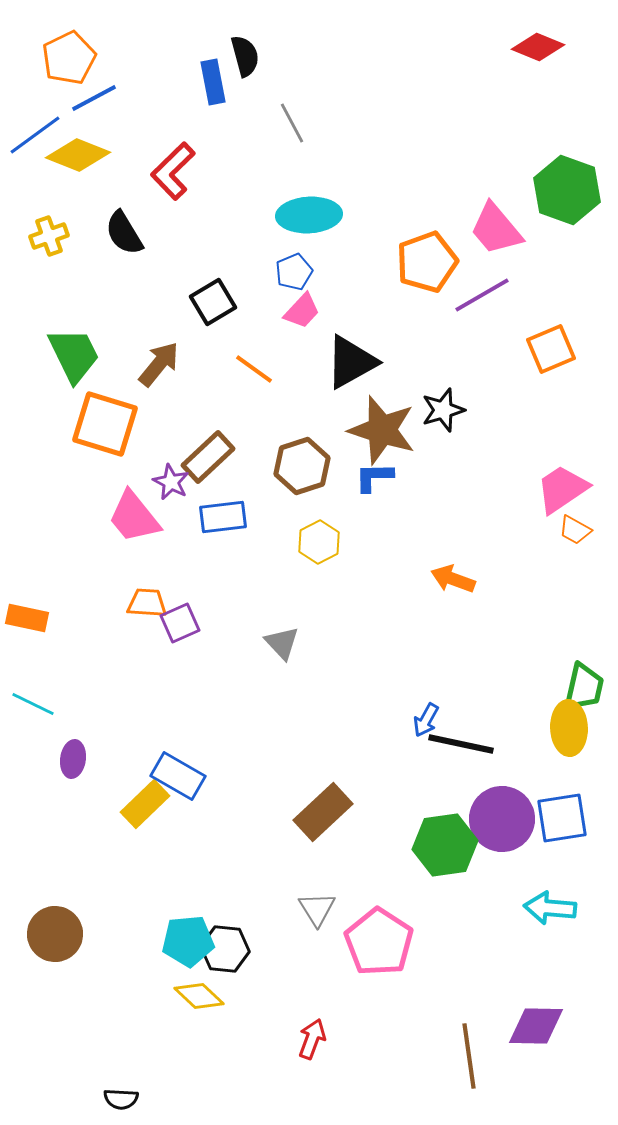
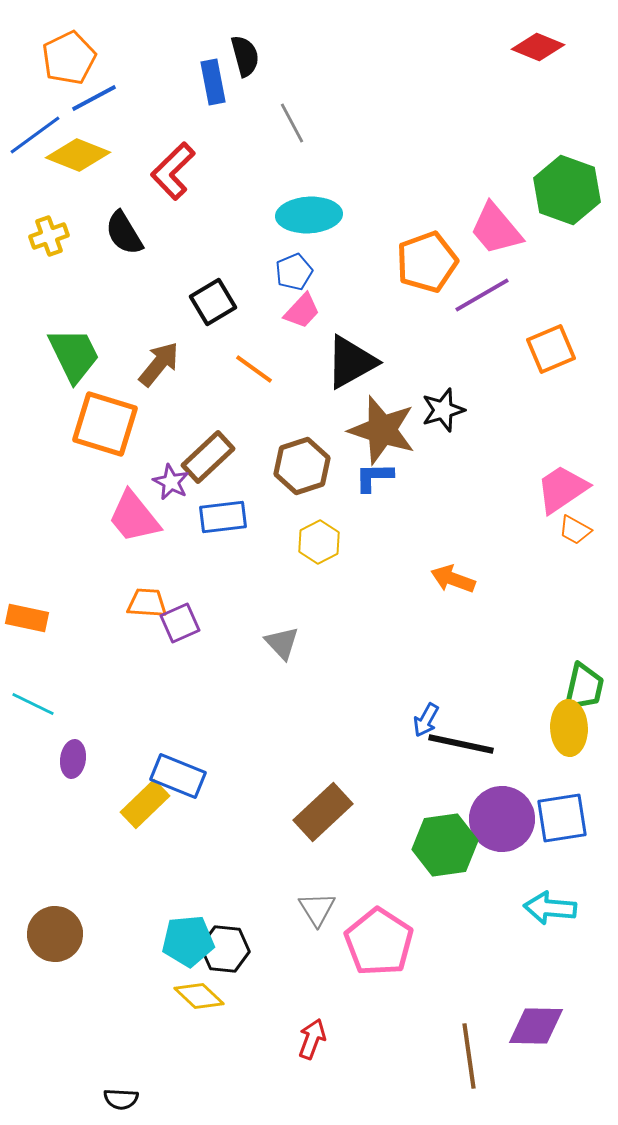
blue rectangle at (178, 776): rotated 8 degrees counterclockwise
